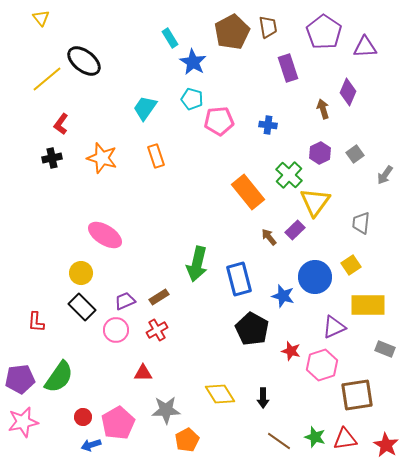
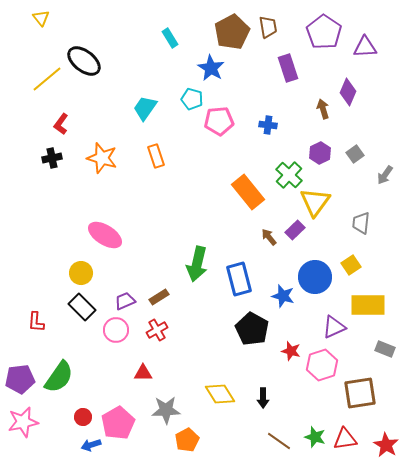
blue star at (193, 62): moved 18 px right, 6 px down
brown square at (357, 395): moved 3 px right, 2 px up
